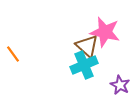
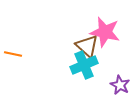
orange line: rotated 42 degrees counterclockwise
